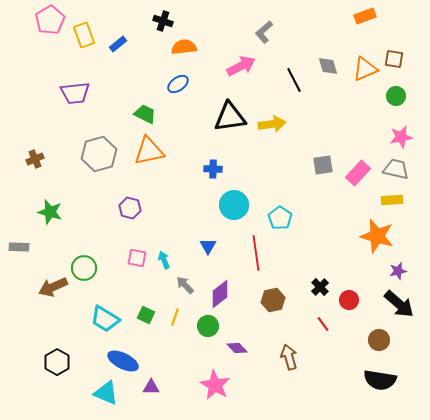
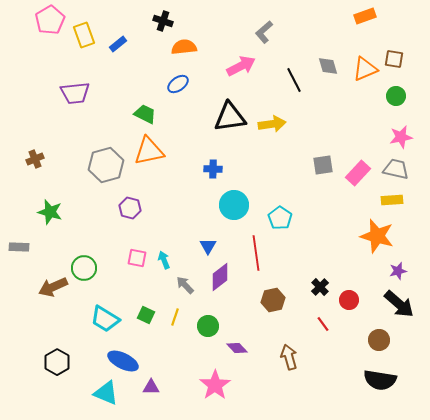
gray hexagon at (99, 154): moved 7 px right, 11 px down
purple diamond at (220, 294): moved 17 px up
pink star at (215, 385): rotated 8 degrees clockwise
